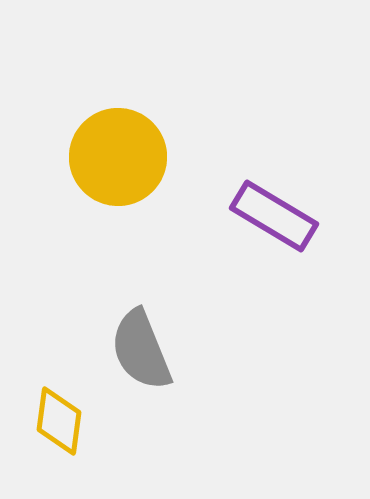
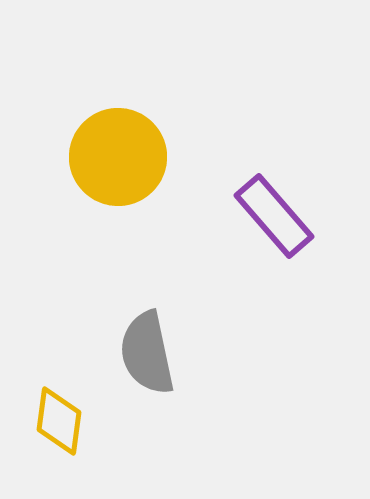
purple rectangle: rotated 18 degrees clockwise
gray semicircle: moved 6 px right, 3 px down; rotated 10 degrees clockwise
